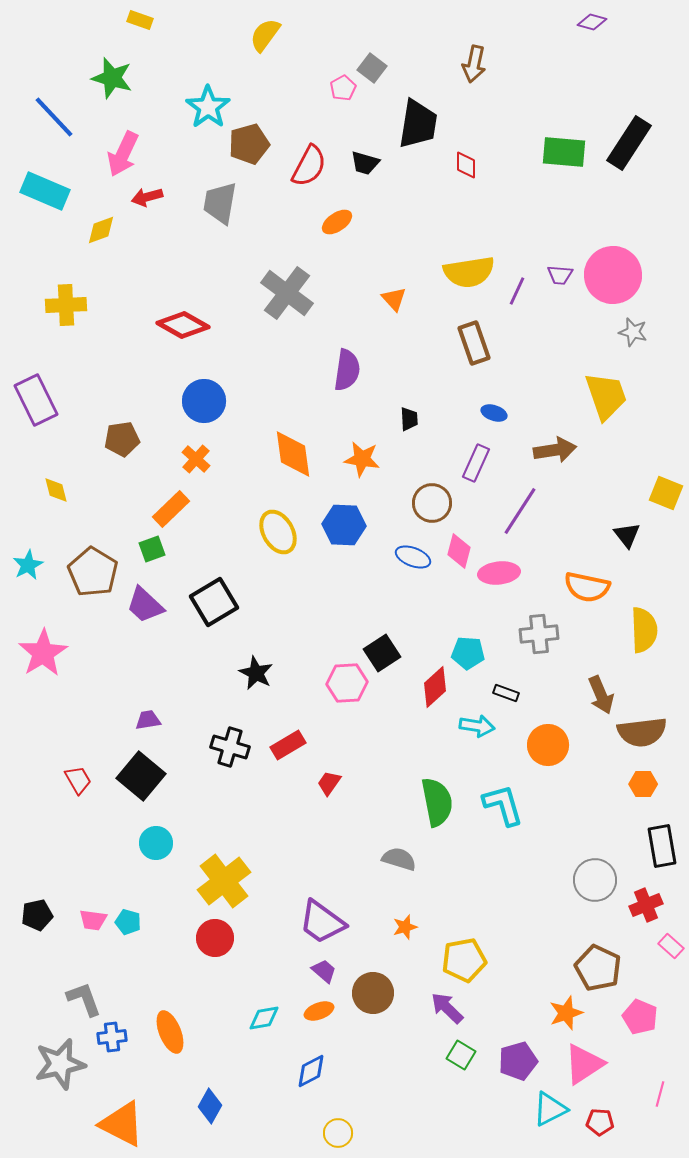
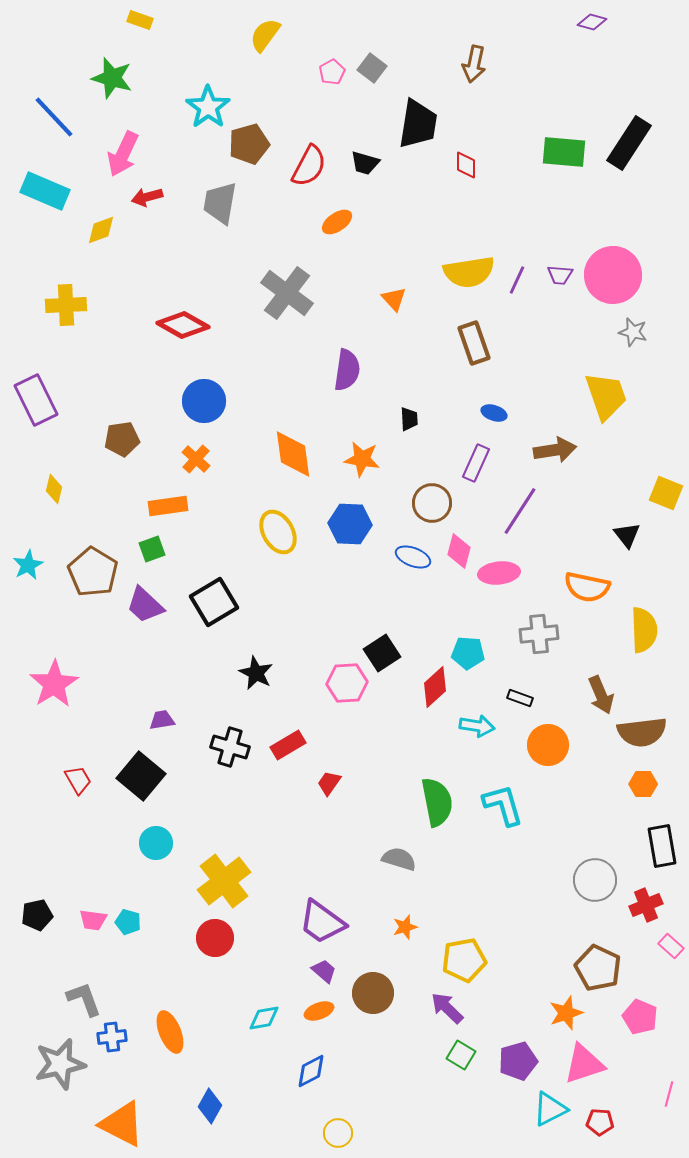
pink pentagon at (343, 88): moved 11 px left, 16 px up
purple line at (517, 291): moved 11 px up
yellow diamond at (56, 490): moved 2 px left, 1 px up; rotated 28 degrees clockwise
orange rectangle at (171, 509): moved 3 px left, 3 px up; rotated 36 degrees clockwise
blue hexagon at (344, 525): moved 6 px right, 1 px up
pink star at (43, 653): moved 11 px right, 31 px down
black rectangle at (506, 693): moved 14 px right, 5 px down
purple trapezoid at (148, 720): moved 14 px right
pink triangle at (584, 1064): rotated 15 degrees clockwise
pink line at (660, 1094): moved 9 px right
